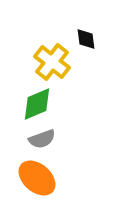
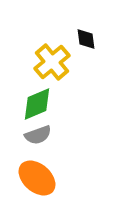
yellow cross: rotated 12 degrees clockwise
gray semicircle: moved 4 px left, 4 px up
